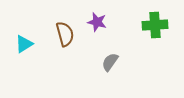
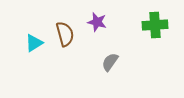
cyan triangle: moved 10 px right, 1 px up
